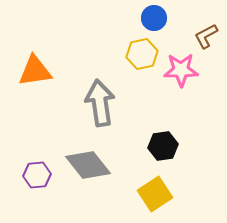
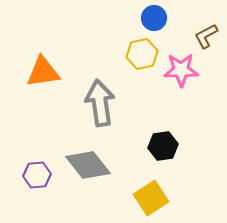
orange triangle: moved 8 px right, 1 px down
yellow square: moved 4 px left, 4 px down
